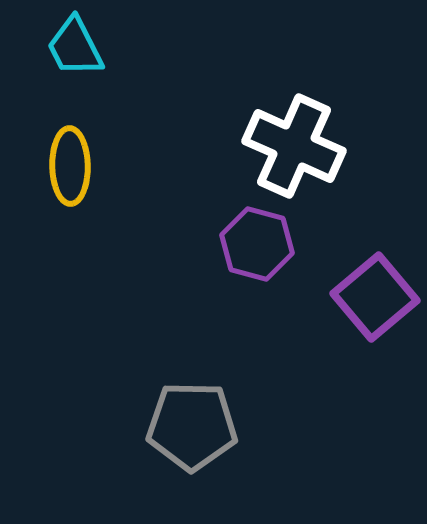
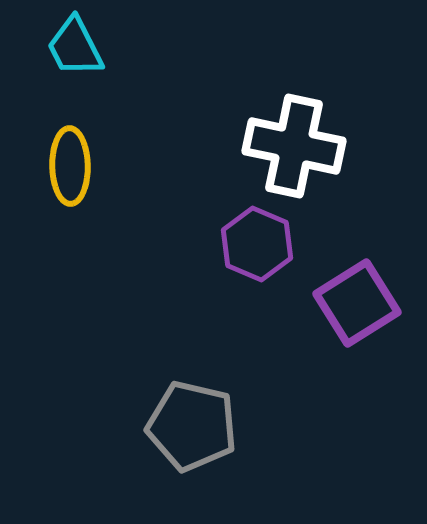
white cross: rotated 12 degrees counterclockwise
purple hexagon: rotated 8 degrees clockwise
purple square: moved 18 px left, 6 px down; rotated 8 degrees clockwise
gray pentagon: rotated 12 degrees clockwise
